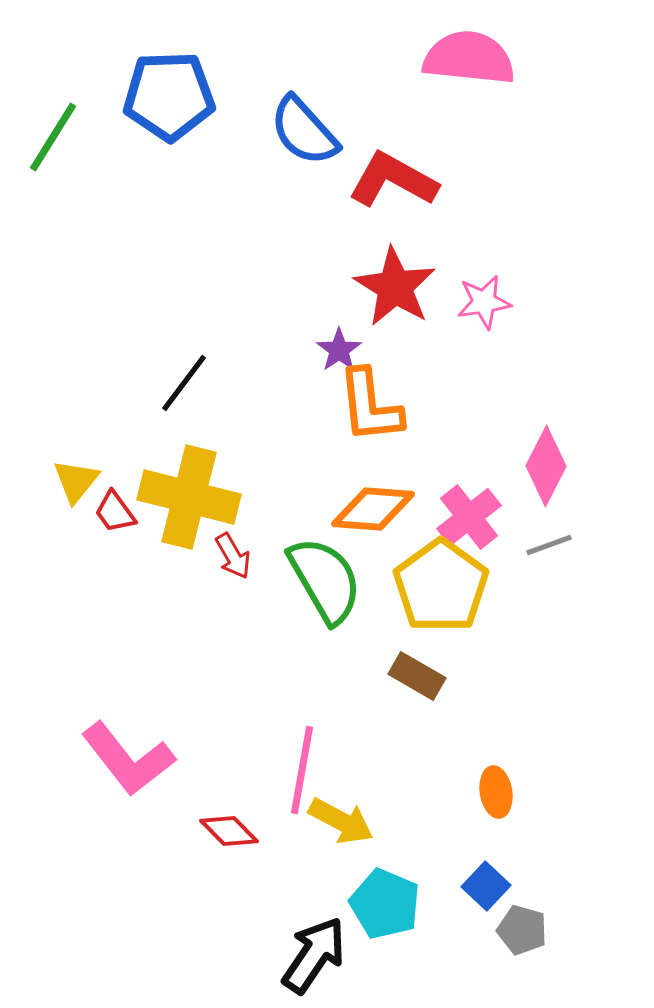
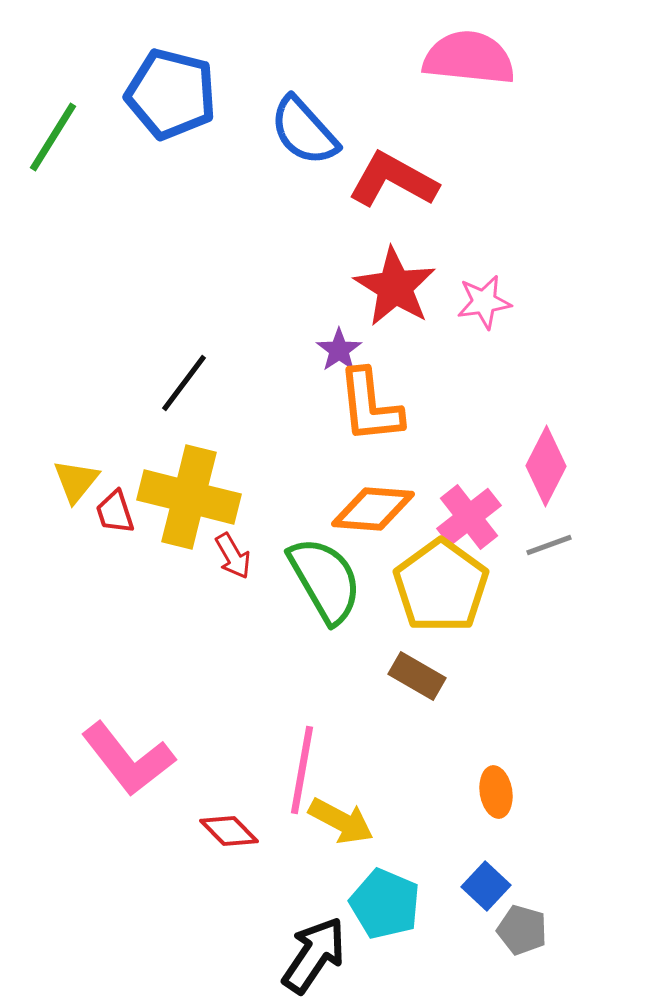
blue pentagon: moved 2 px right, 2 px up; rotated 16 degrees clockwise
red trapezoid: rotated 18 degrees clockwise
